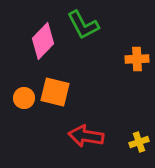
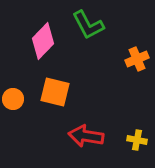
green L-shape: moved 5 px right
orange cross: rotated 20 degrees counterclockwise
orange circle: moved 11 px left, 1 px down
yellow cross: moved 2 px left, 2 px up; rotated 30 degrees clockwise
